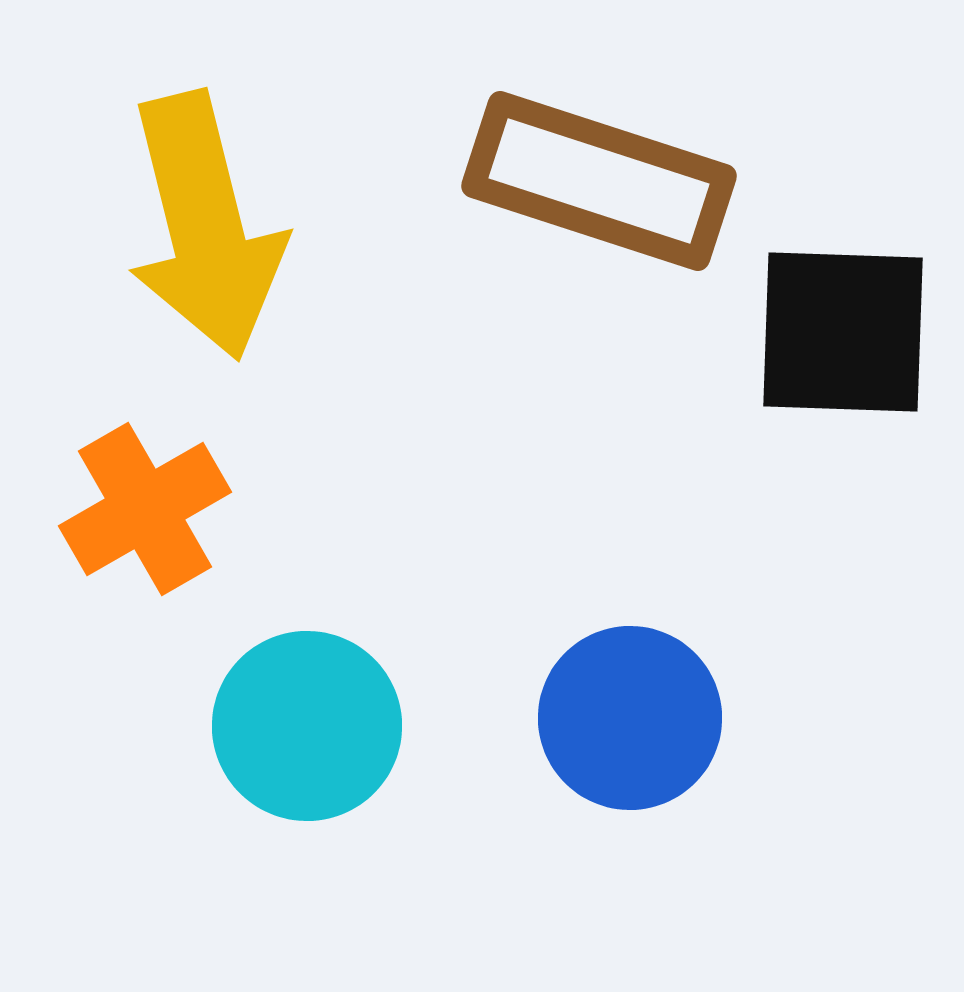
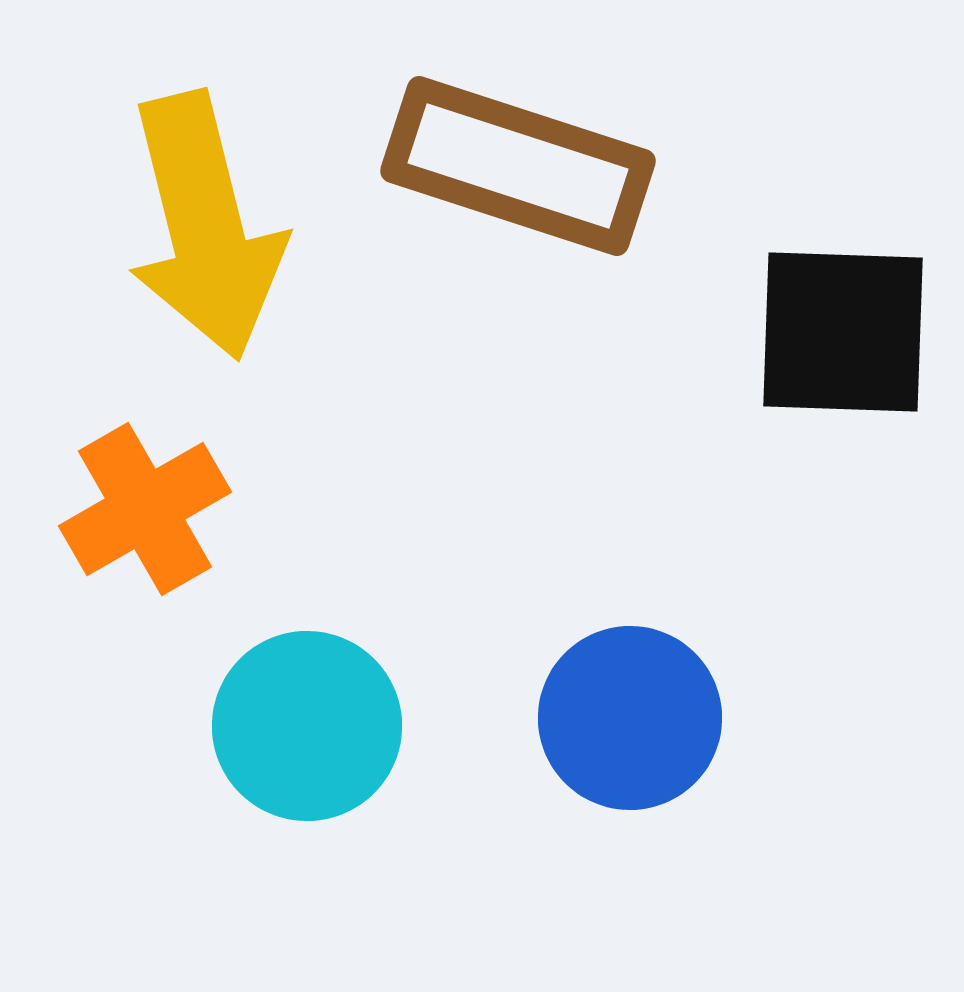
brown rectangle: moved 81 px left, 15 px up
